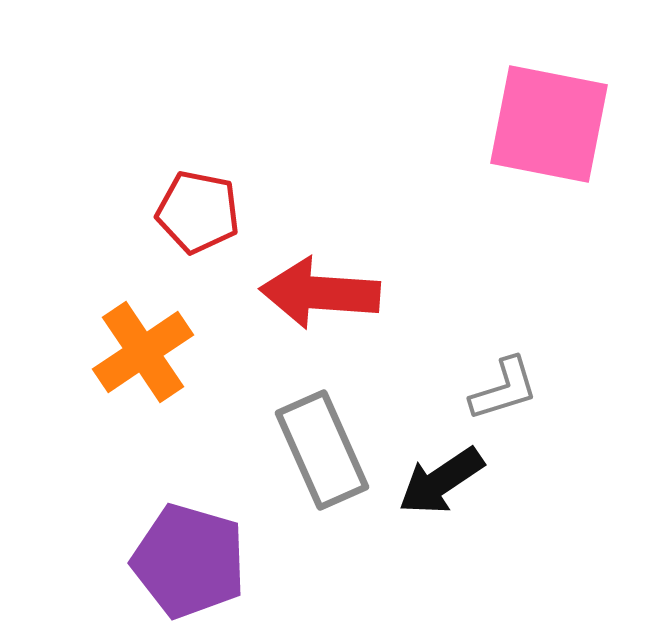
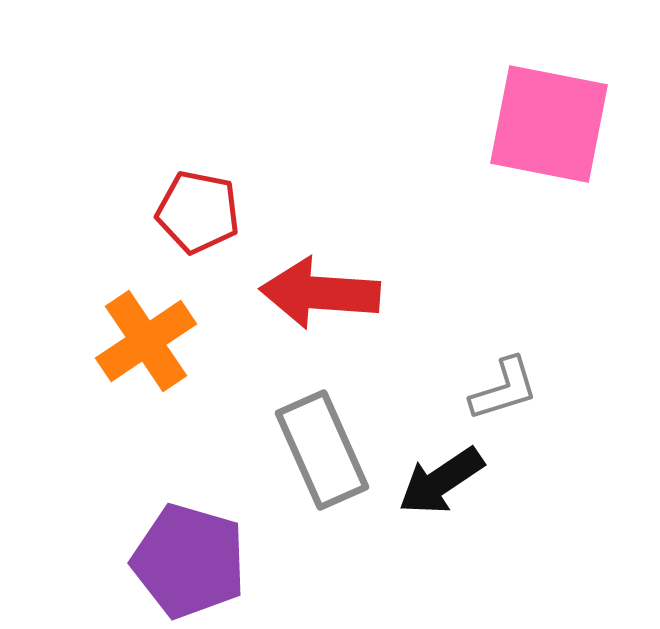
orange cross: moved 3 px right, 11 px up
